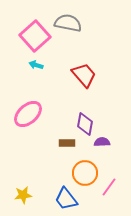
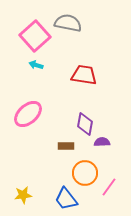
red trapezoid: rotated 40 degrees counterclockwise
brown rectangle: moved 1 px left, 3 px down
